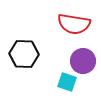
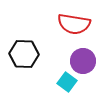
cyan square: rotated 18 degrees clockwise
